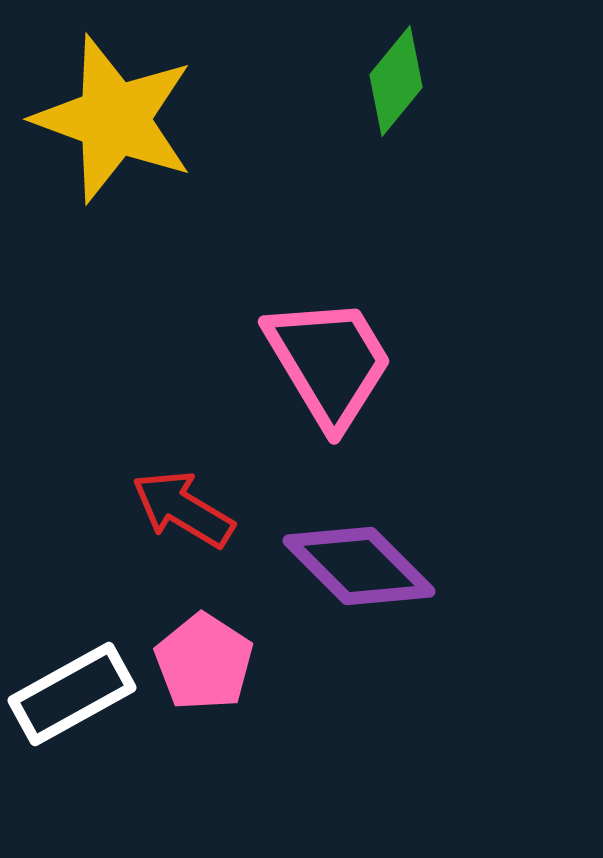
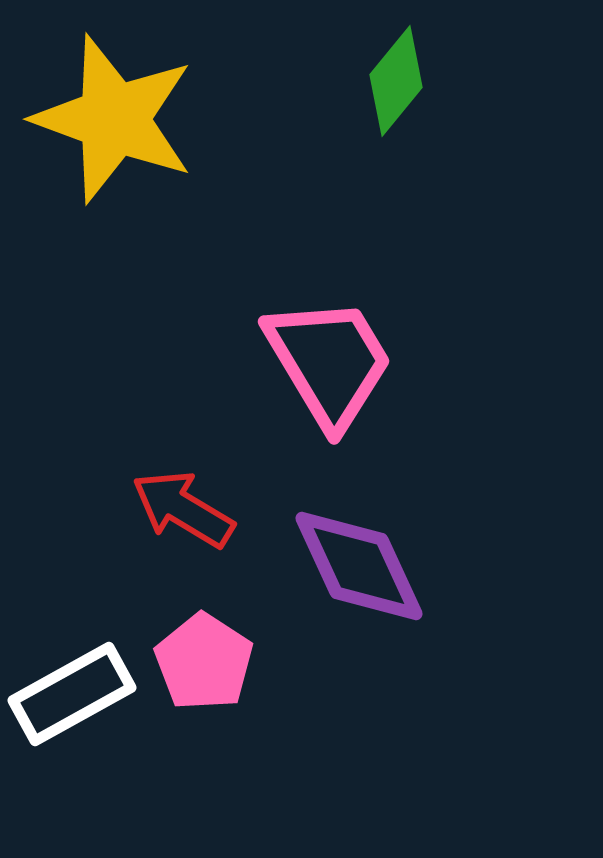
purple diamond: rotated 20 degrees clockwise
